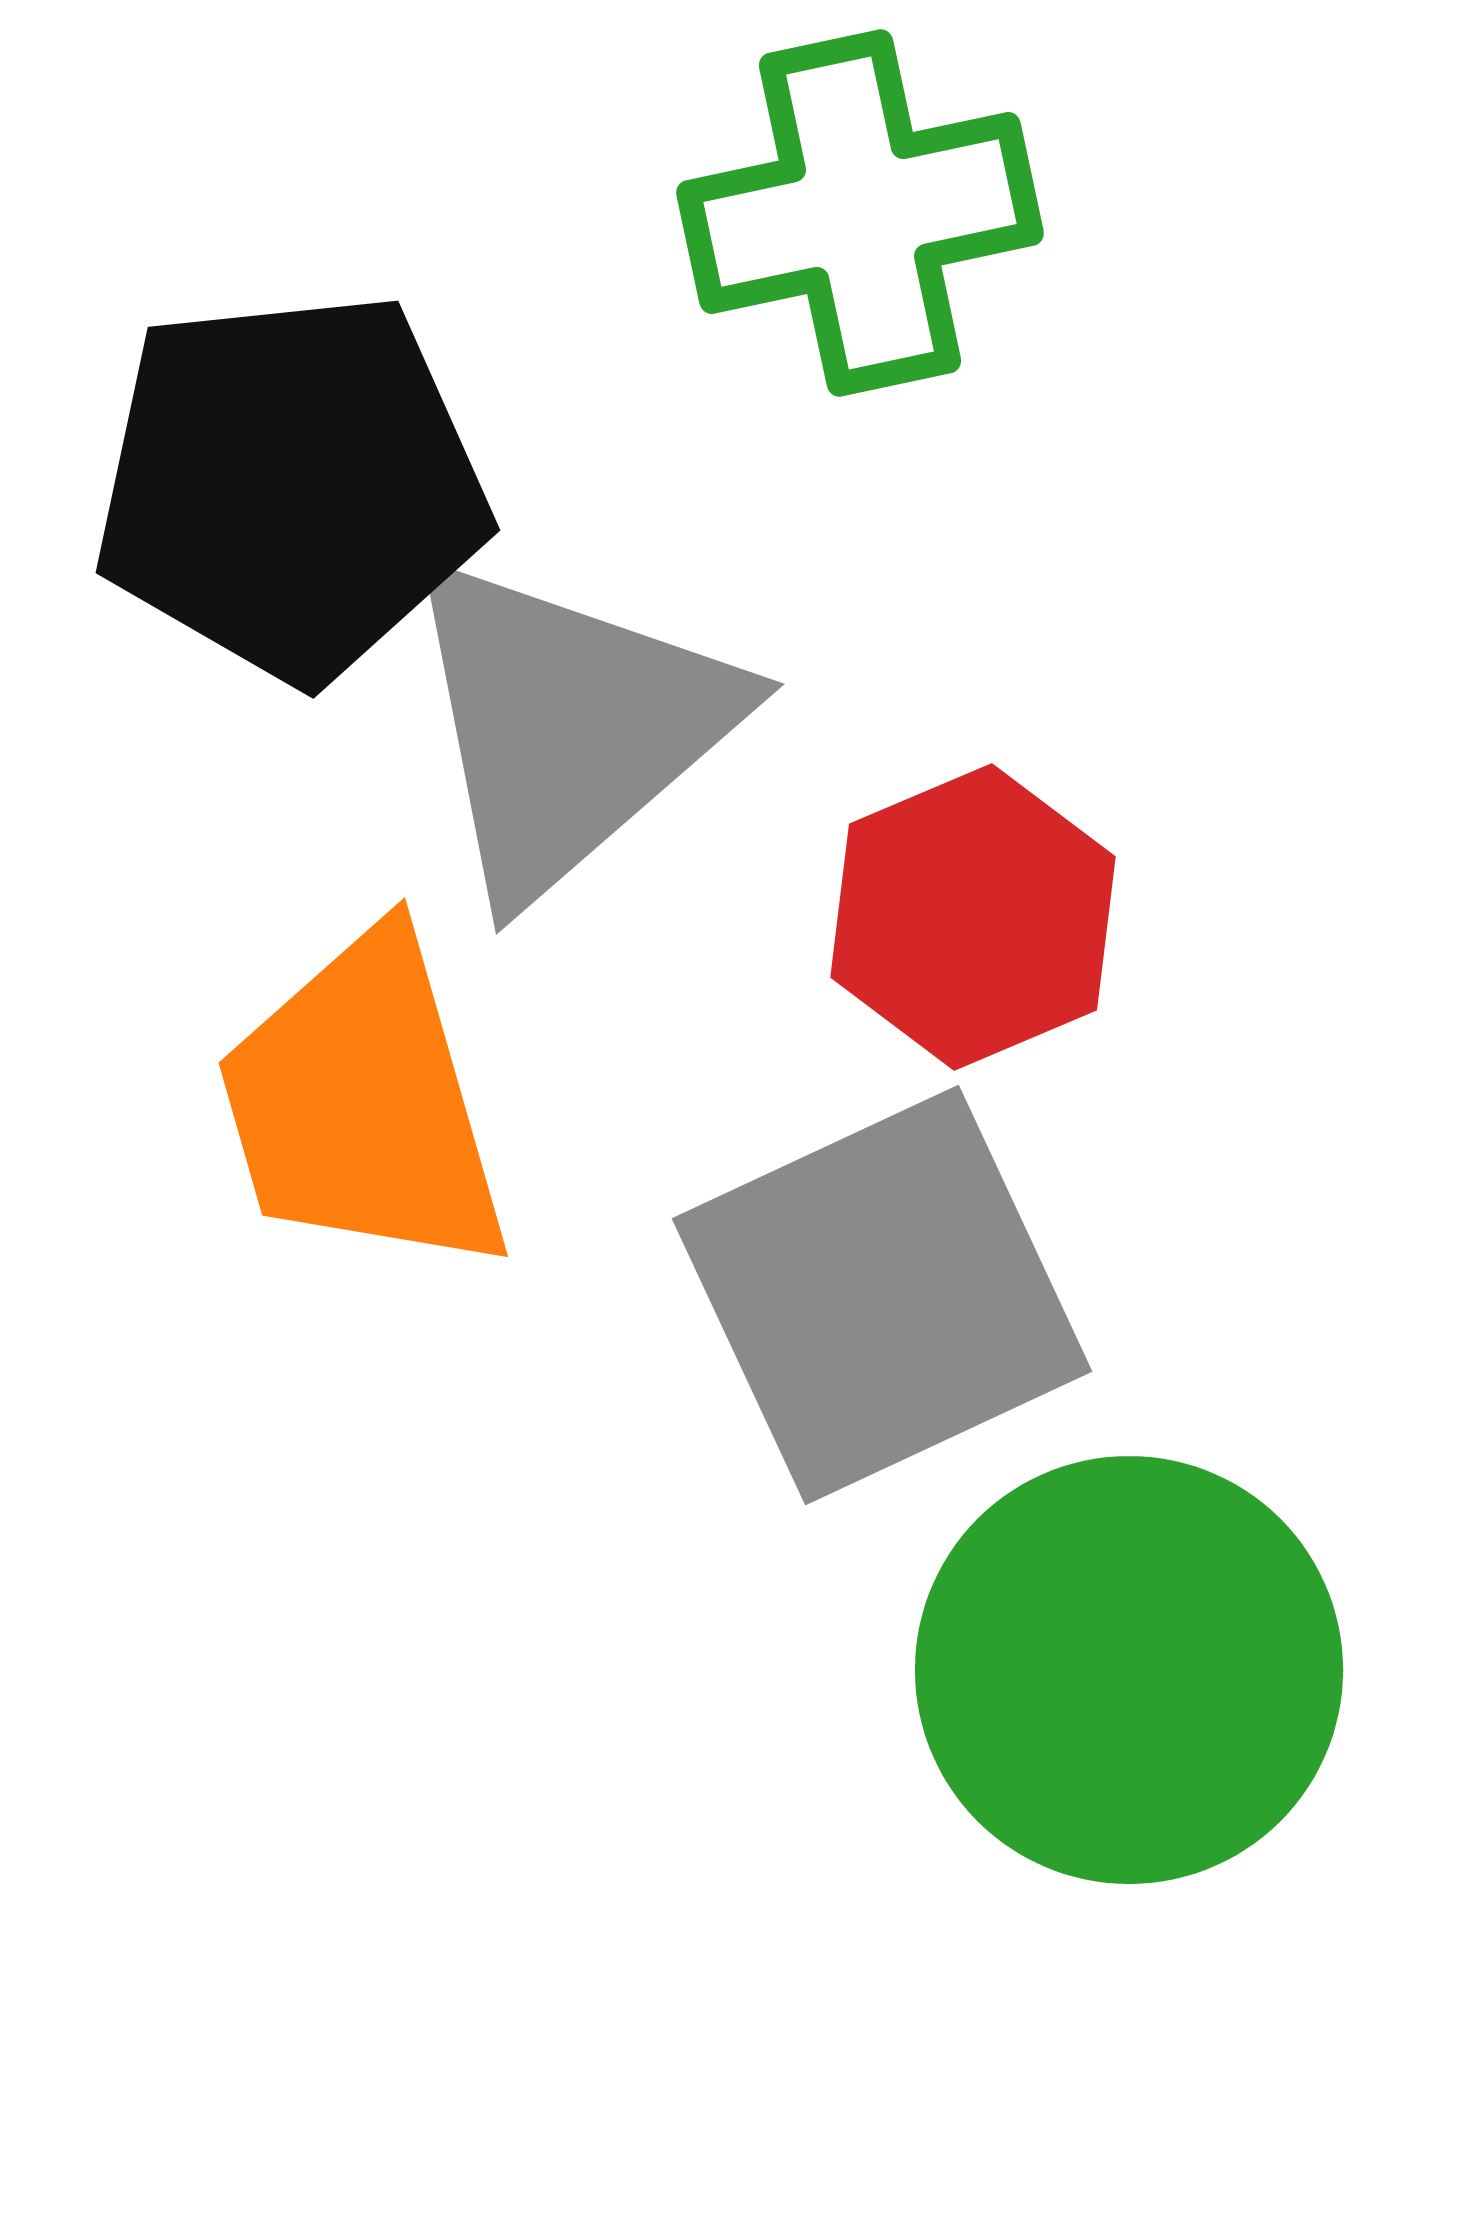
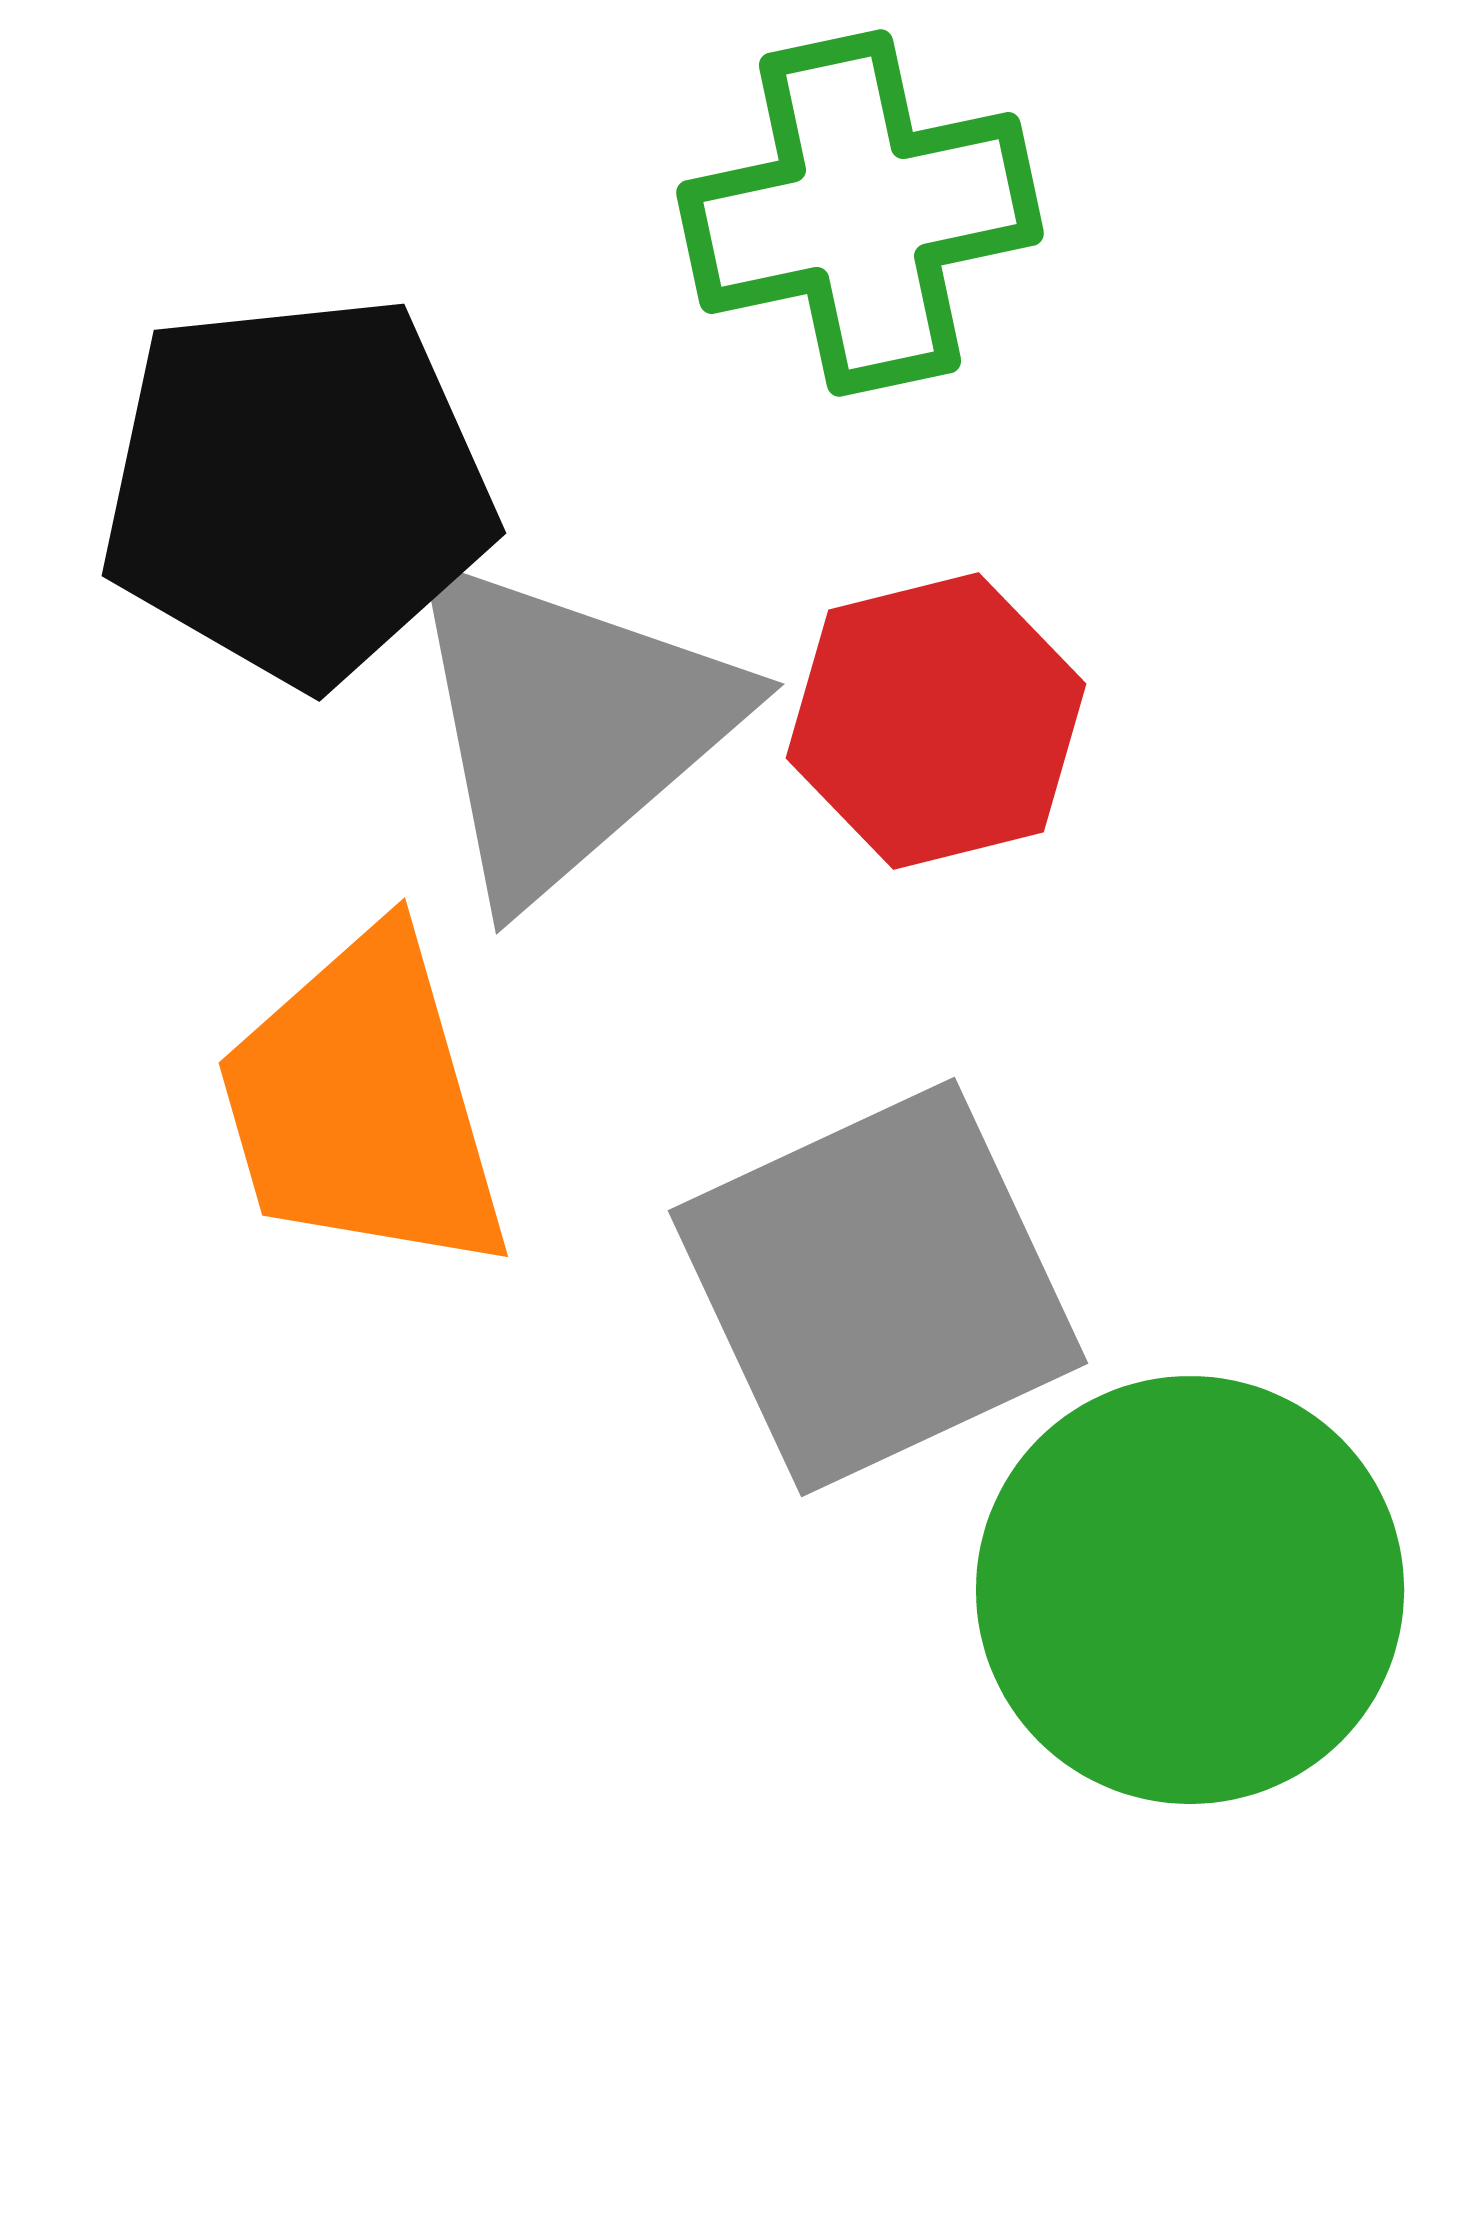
black pentagon: moved 6 px right, 3 px down
red hexagon: moved 37 px left, 196 px up; rotated 9 degrees clockwise
gray square: moved 4 px left, 8 px up
green circle: moved 61 px right, 80 px up
